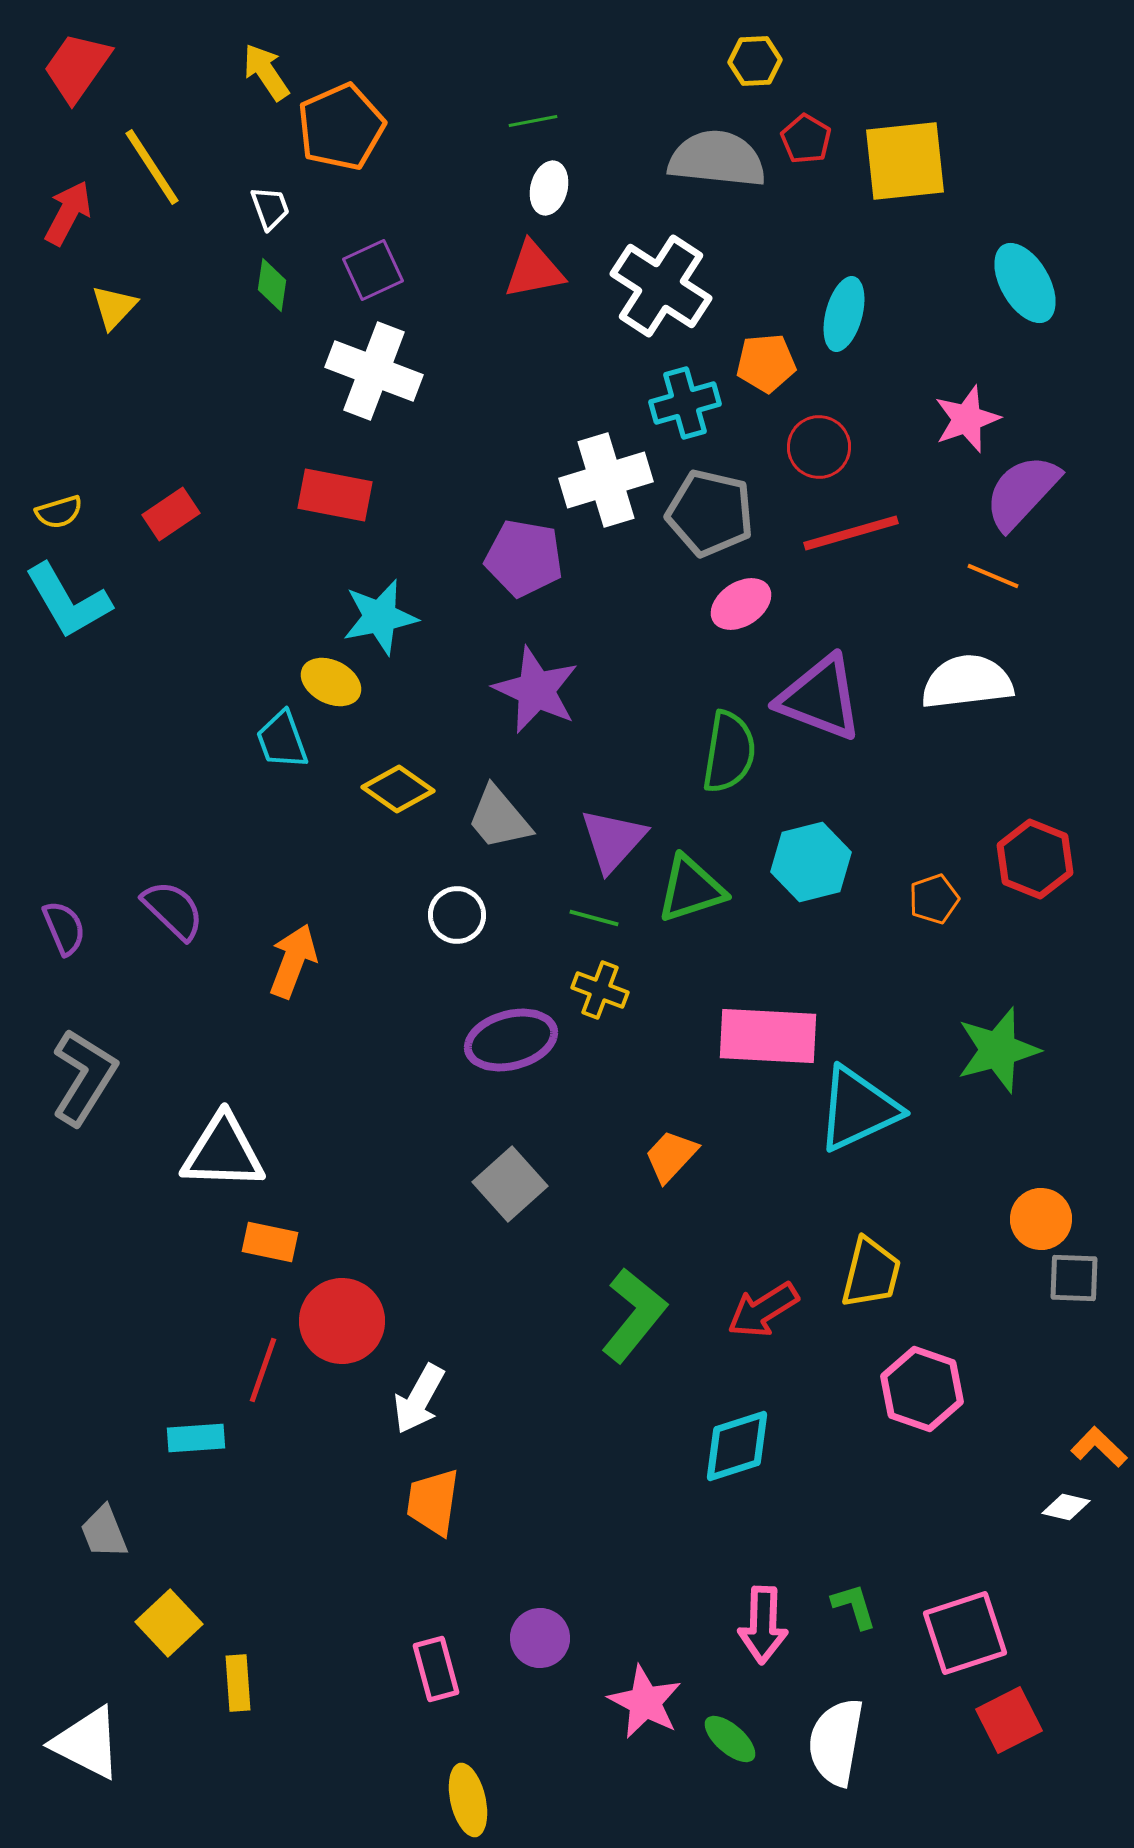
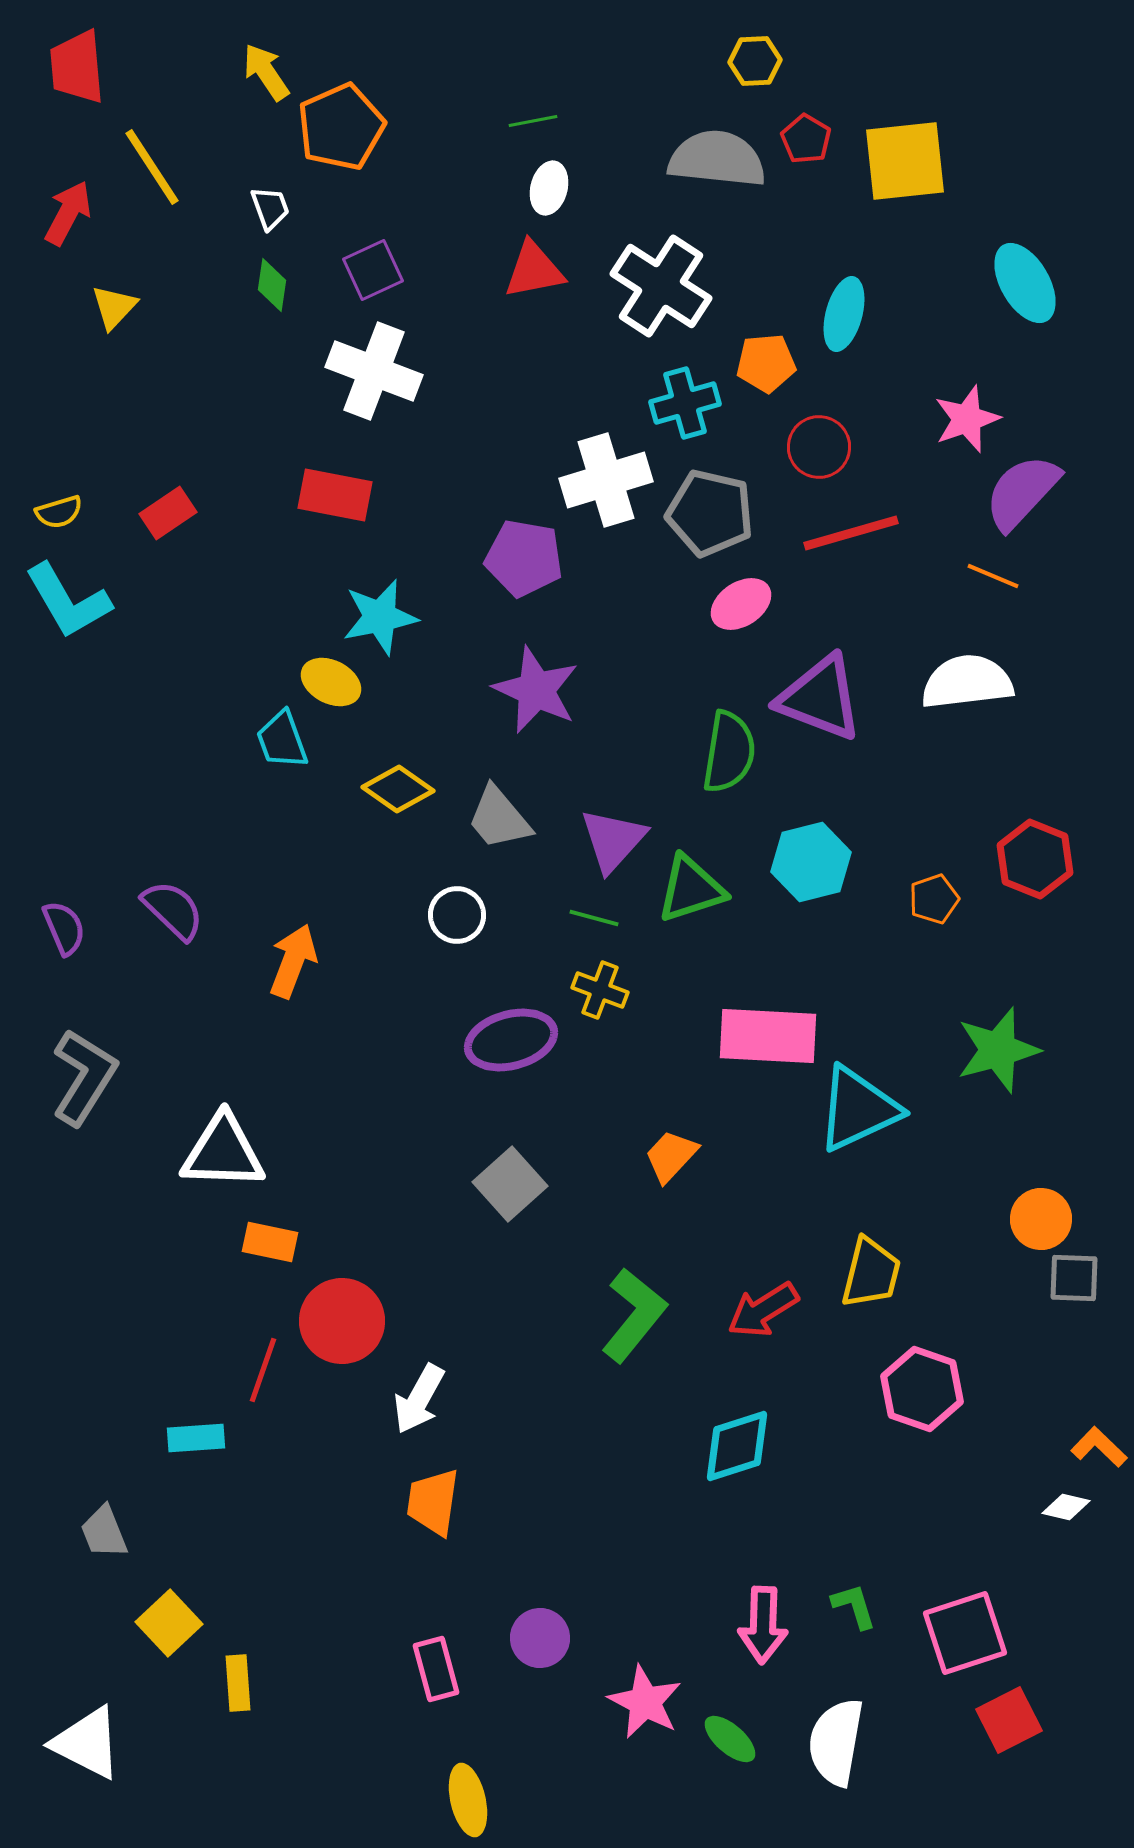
red trapezoid at (77, 67): rotated 40 degrees counterclockwise
red rectangle at (171, 514): moved 3 px left, 1 px up
